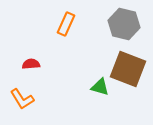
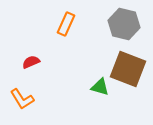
red semicircle: moved 2 px up; rotated 18 degrees counterclockwise
